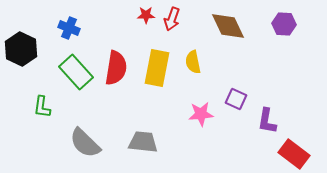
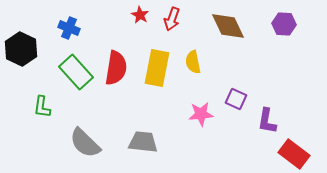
red star: moved 6 px left; rotated 30 degrees clockwise
